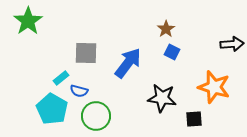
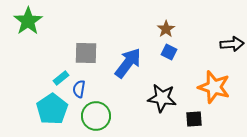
blue square: moved 3 px left
blue semicircle: moved 2 px up; rotated 84 degrees clockwise
cyan pentagon: rotated 8 degrees clockwise
